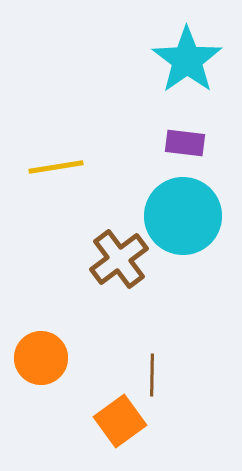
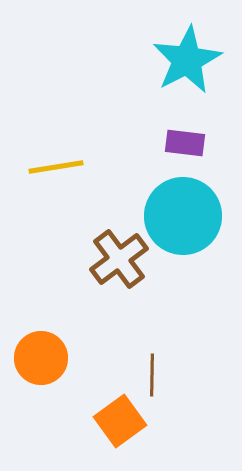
cyan star: rotated 8 degrees clockwise
